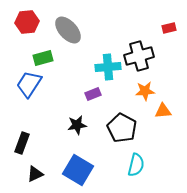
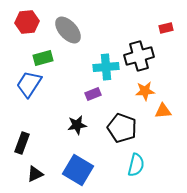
red rectangle: moved 3 px left
cyan cross: moved 2 px left
black pentagon: rotated 8 degrees counterclockwise
